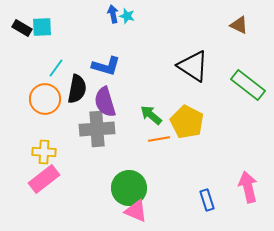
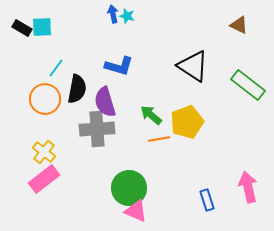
blue L-shape: moved 13 px right
yellow pentagon: rotated 24 degrees clockwise
yellow cross: rotated 35 degrees clockwise
